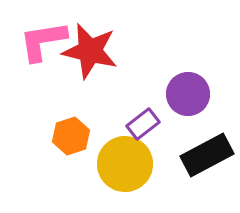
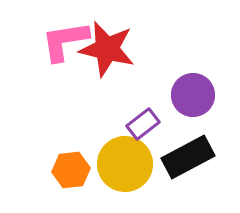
pink L-shape: moved 22 px right
red star: moved 17 px right, 2 px up
purple circle: moved 5 px right, 1 px down
orange hexagon: moved 34 px down; rotated 12 degrees clockwise
black rectangle: moved 19 px left, 2 px down
